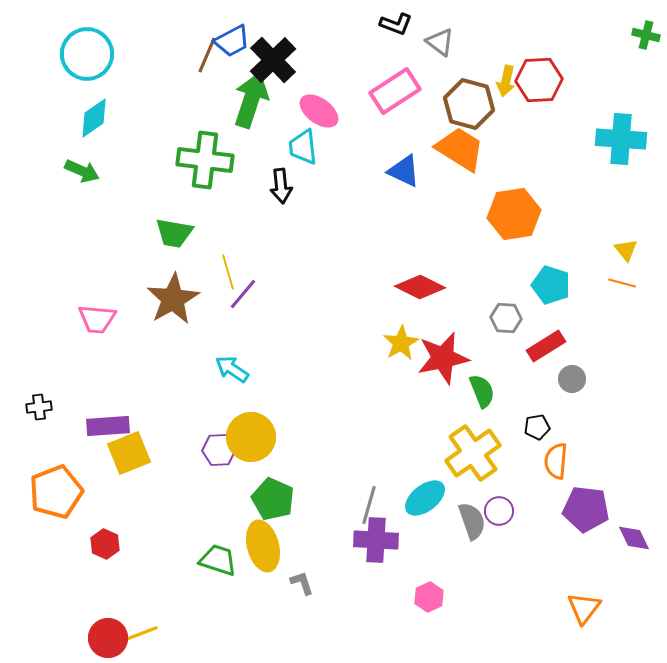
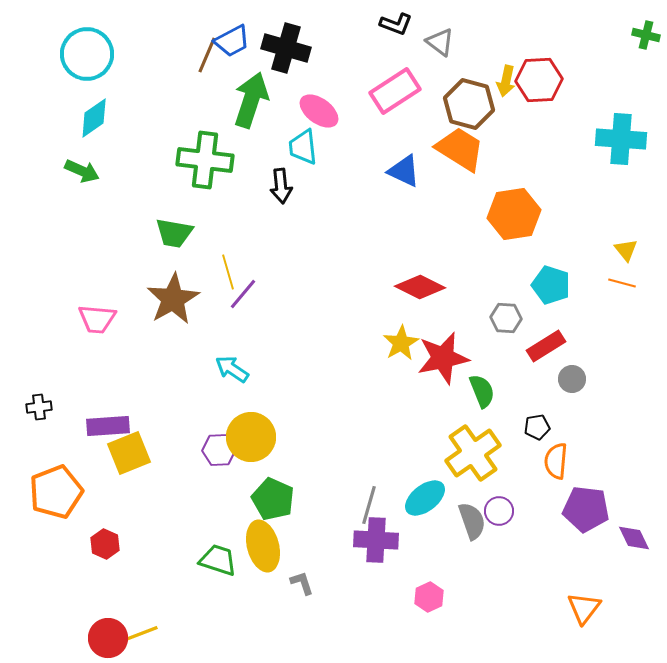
black cross at (273, 60): moved 13 px right, 12 px up; rotated 30 degrees counterclockwise
